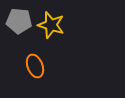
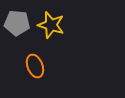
gray pentagon: moved 2 px left, 2 px down
